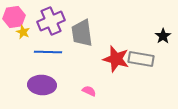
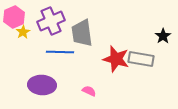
pink hexagon: rotated 15 degrees counterclockwise
yellow star: rotated 16 degrees clockwise
blue line: moved 12 px right
